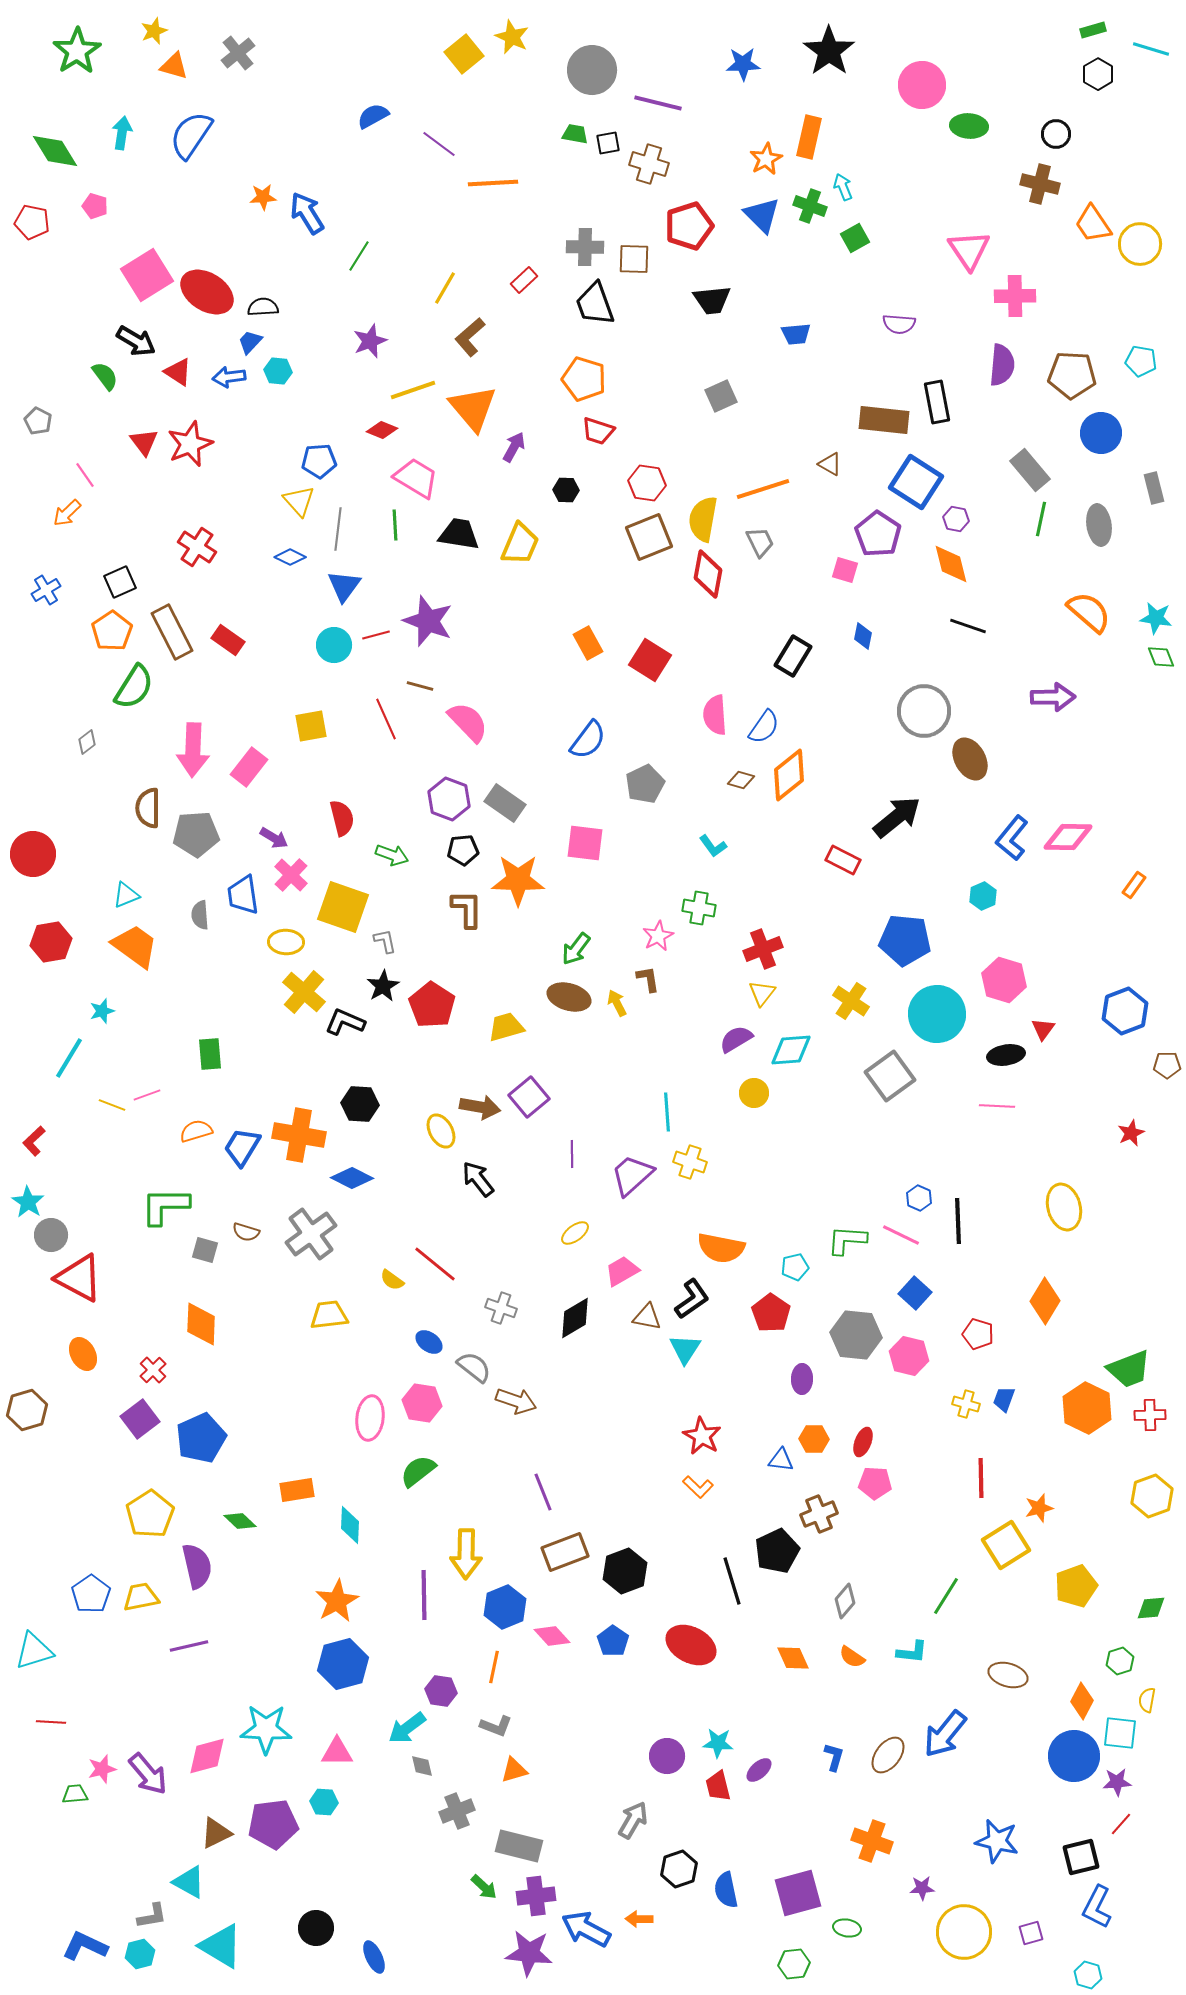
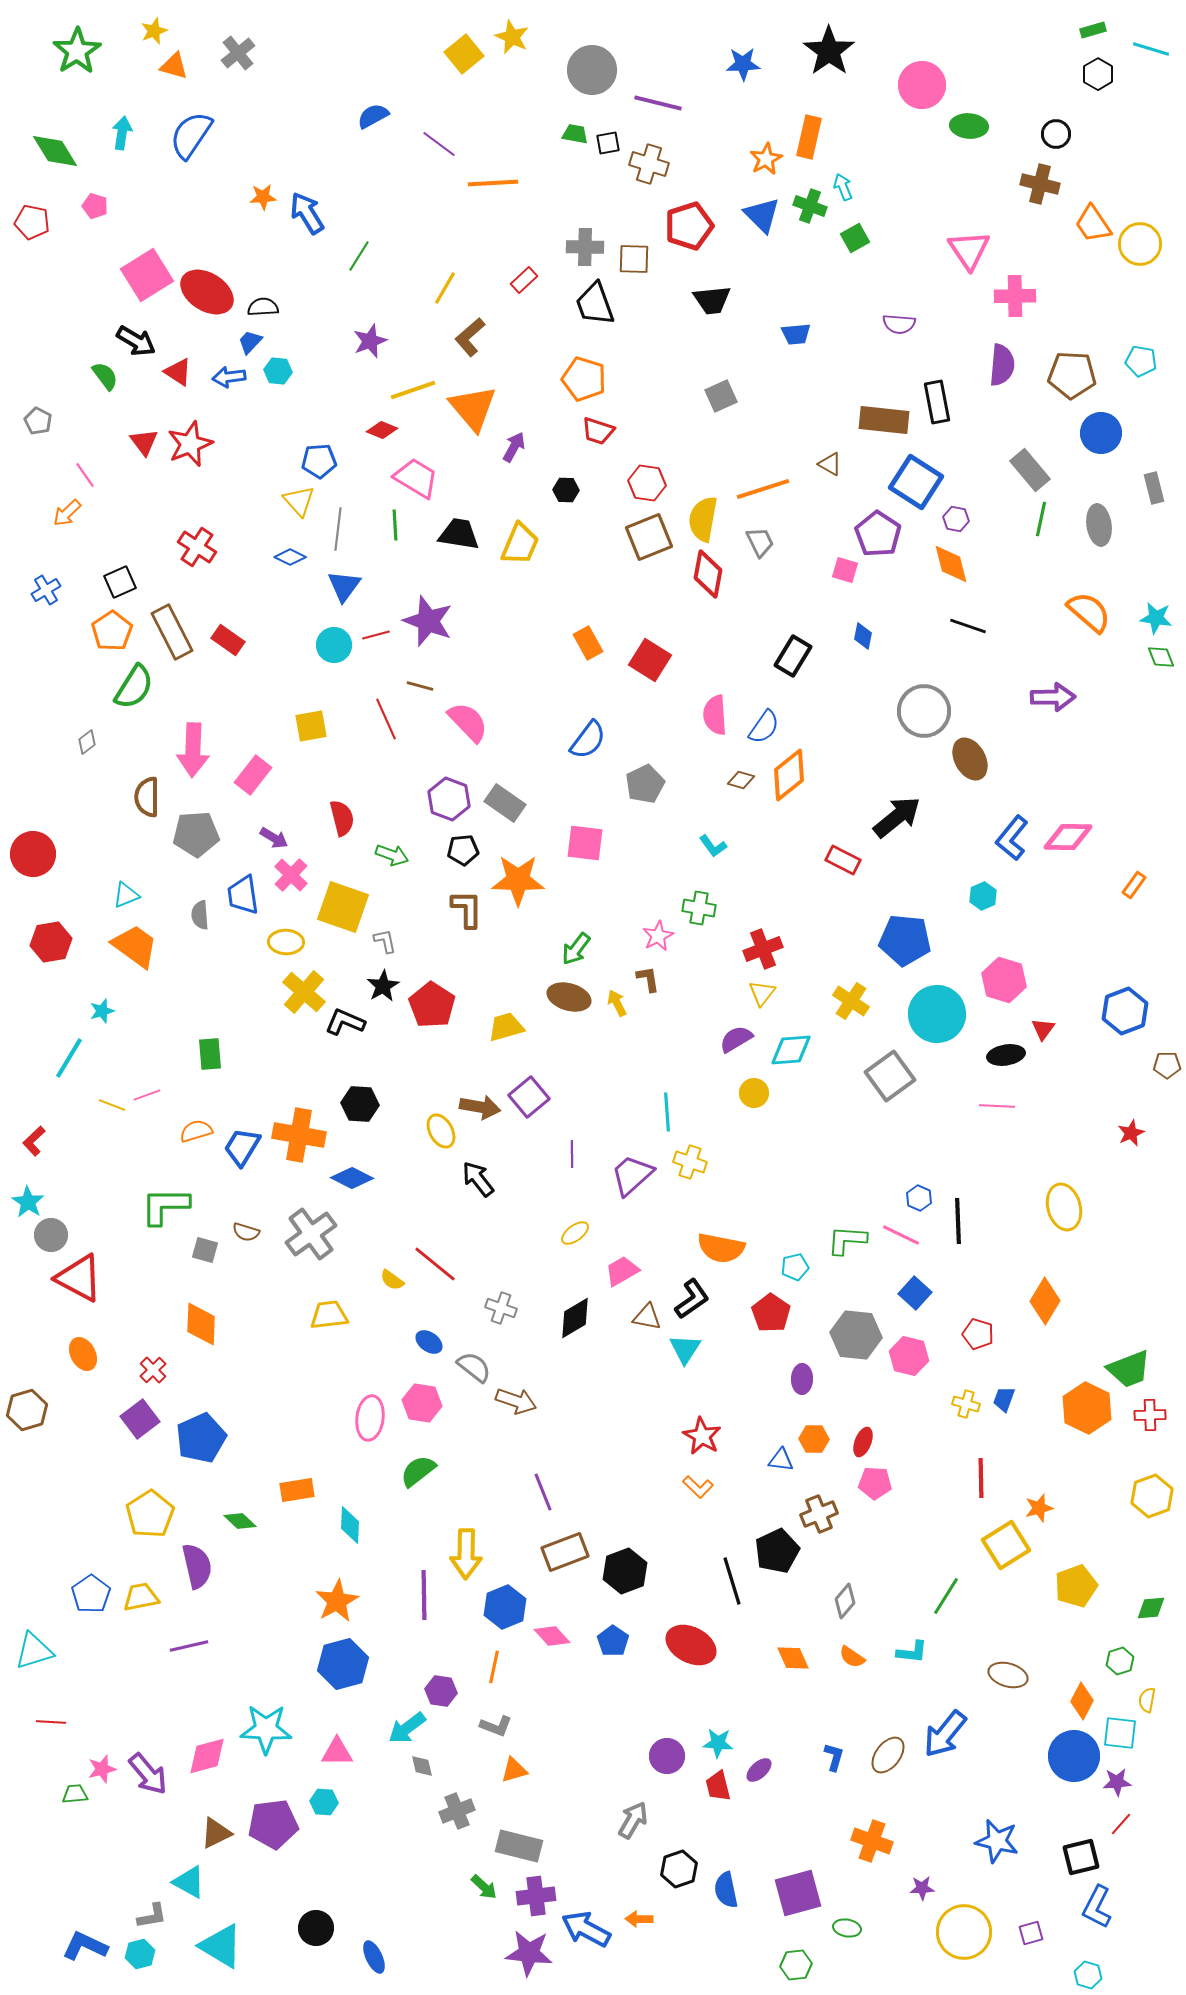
pink rectangle at (249, 767): moved 4 px right, 8 px down
brown semicircle at (148, 808): moved 1 px left, 11 px up
green hexagon at (794, 1964): moved 2 px right, 1 px down
